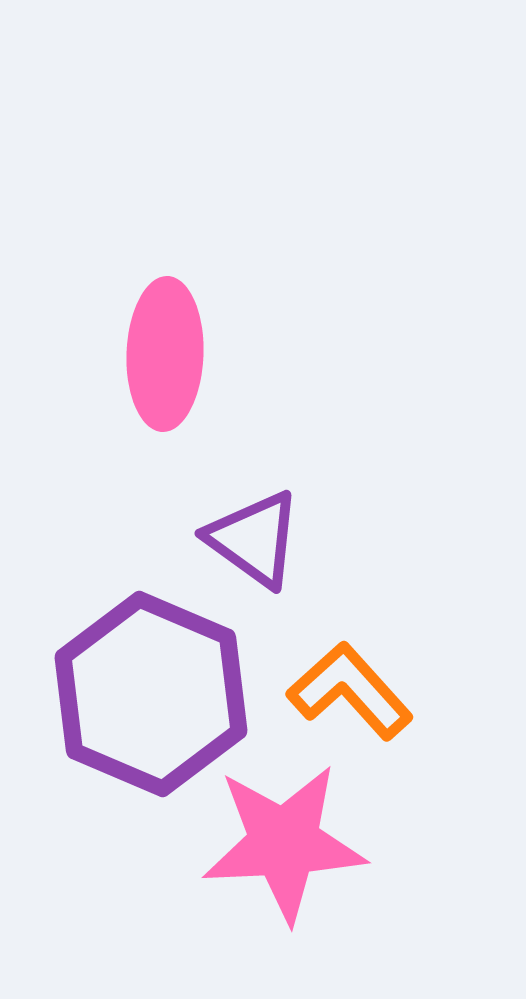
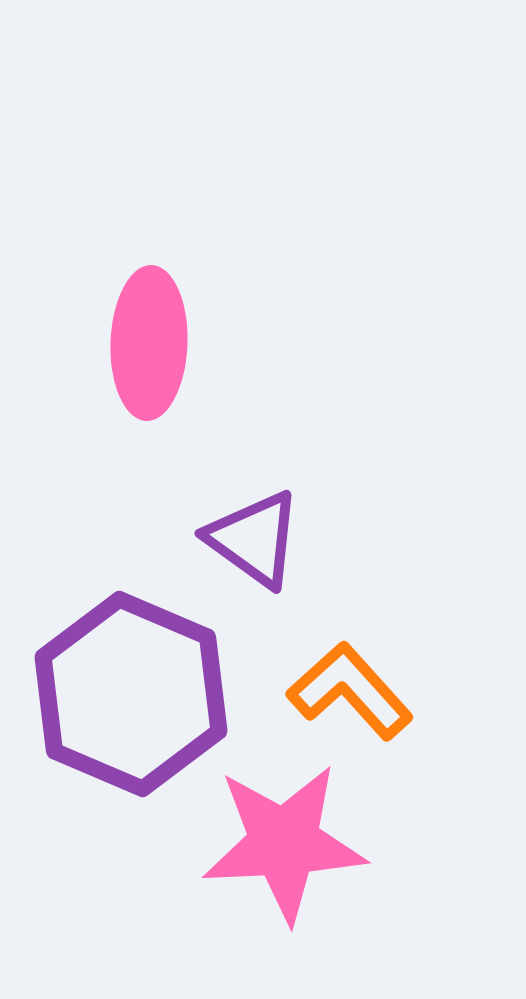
pink ellipse: moved 16 px left, 11 px up
purple hexagon: moved 20 px left
